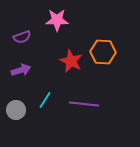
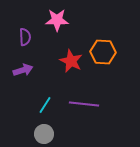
purple semicircle: moved 3 px right; rotated 72 degrees counterclockwise
purple arrow: moved 2 px right
cyan line: moved 5 px down
gray circle: moved 28 px right, 24 px down
